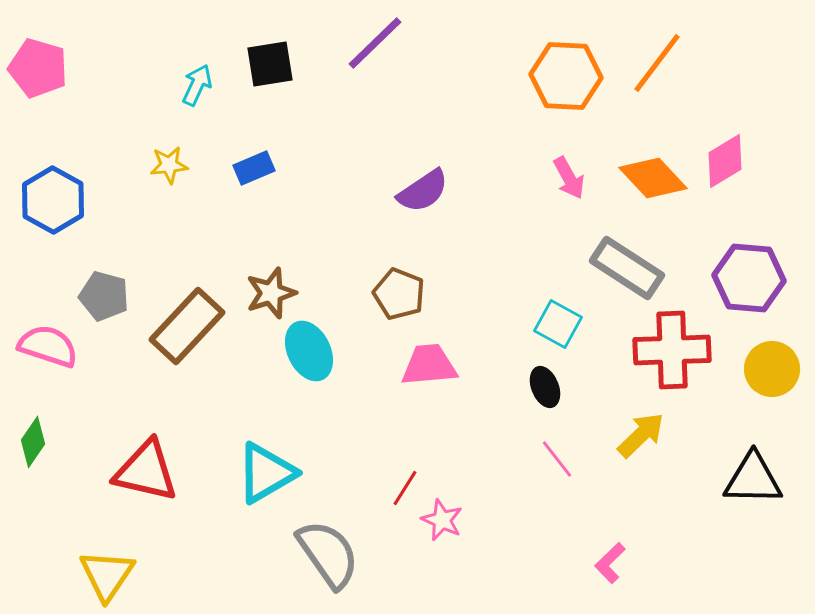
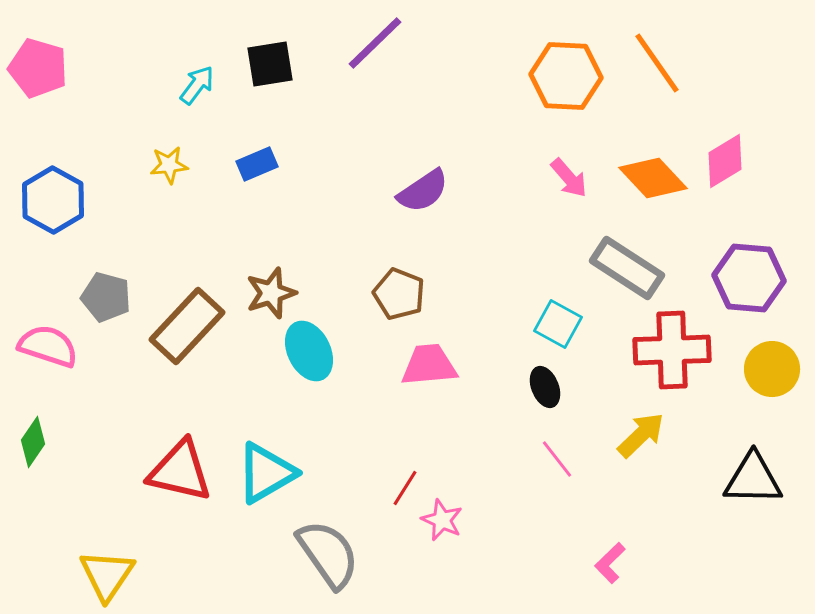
orange line: rotated 72 degrees counterclockwise
cyan arrow: rotated 12 degrees clockwise
blue rectangle: moved 3 px right, 4 px up
pink arrow: rotated 12 degrees counterclockwise
gray pentagon: moved 2 px right, 1 px down
red triangle: moved 34 px right
